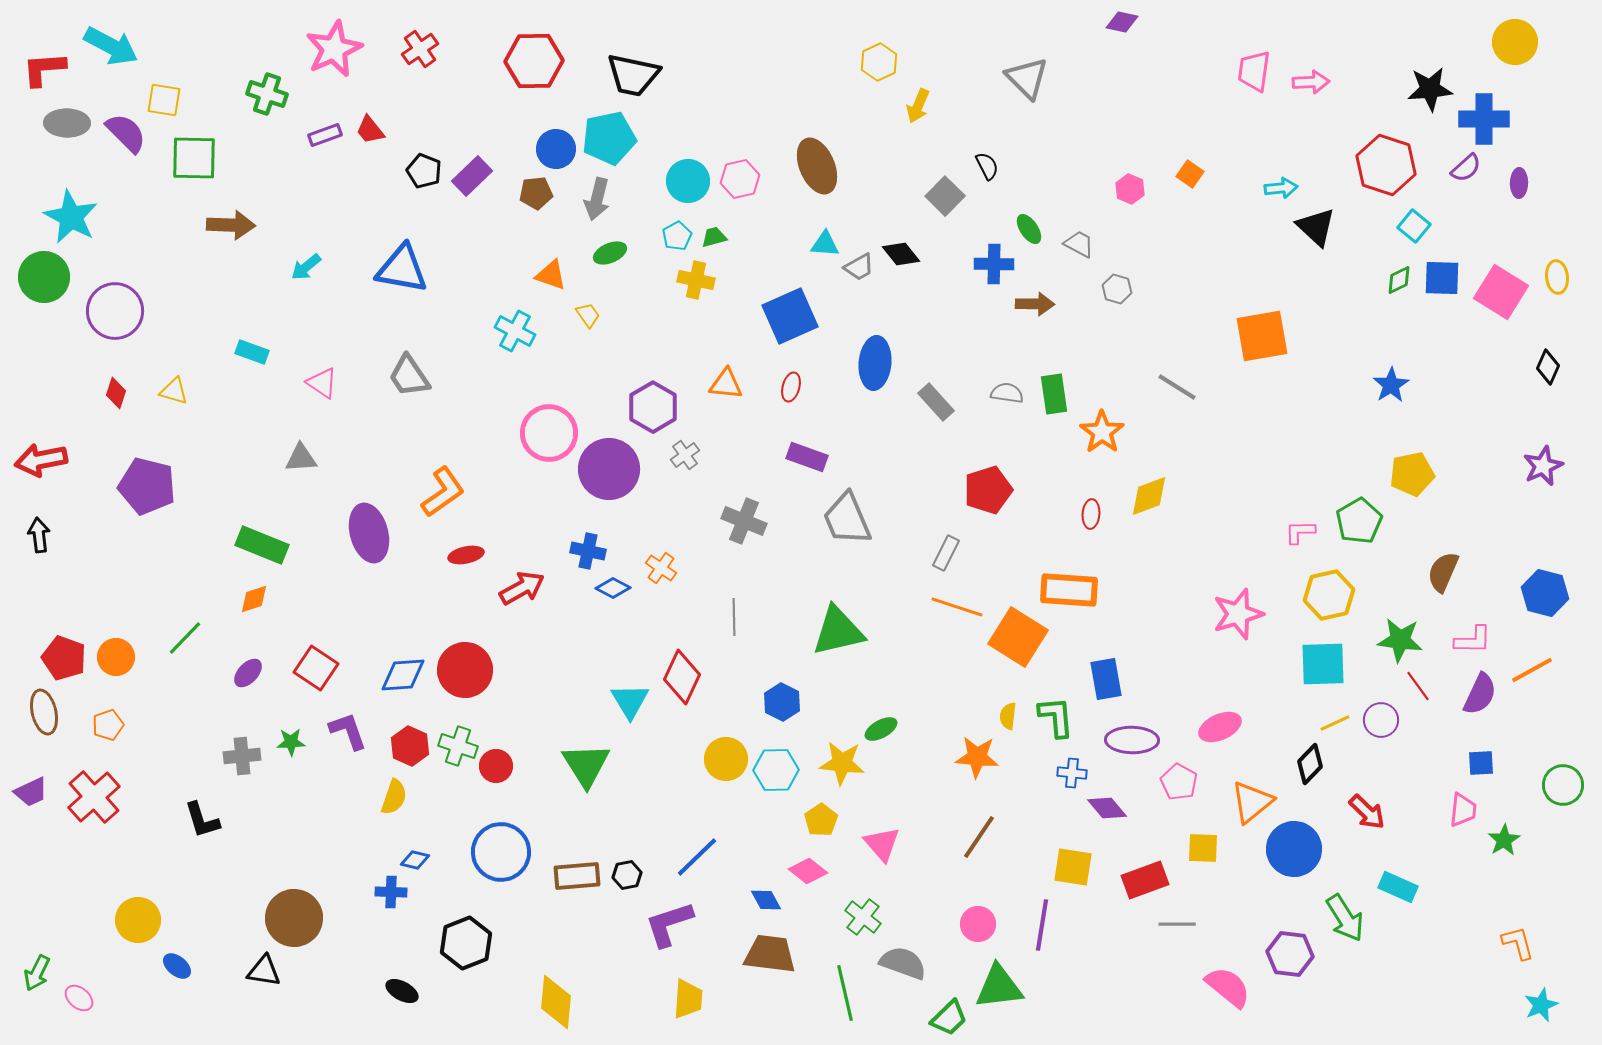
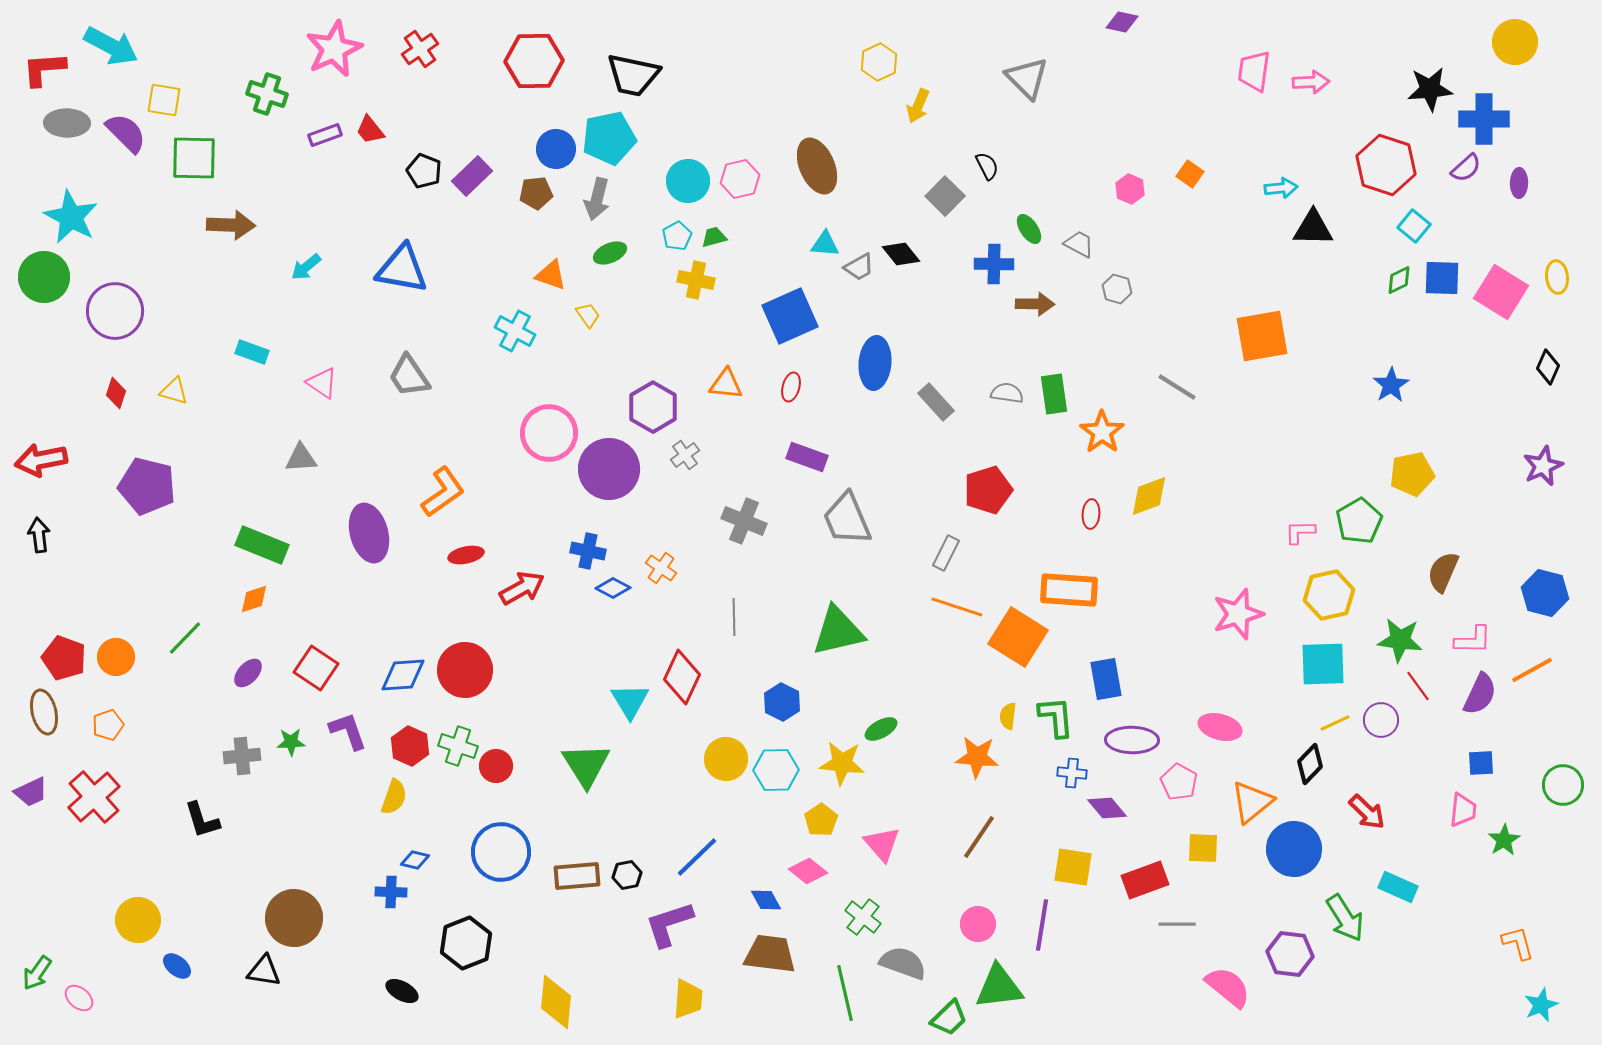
black triangle at (1316, 227): moved 3 px left, 1 px down; rotated 42 degrees counterclockwise
pink ellipse at (1220, 727): rotated 39 degrees clockwise
green arrow at (37, 973): rotated 9 degrees clockwise
